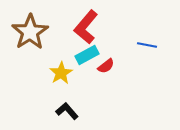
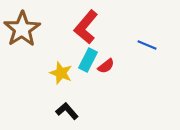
brown star: moved 8 px left, 3 px up
blue line: rotated 12 degrees clockwise
cyan rectangle: moved 1 px right, 5 px down; rotated 35 degrees counterclockwise
yellow star: rotated 20 degrees counterclockwise
